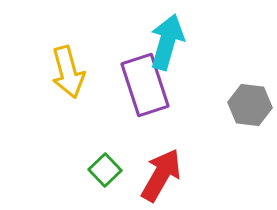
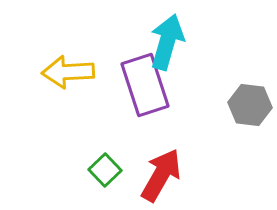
yellow arrow: rotated 102 degrees clockwise
